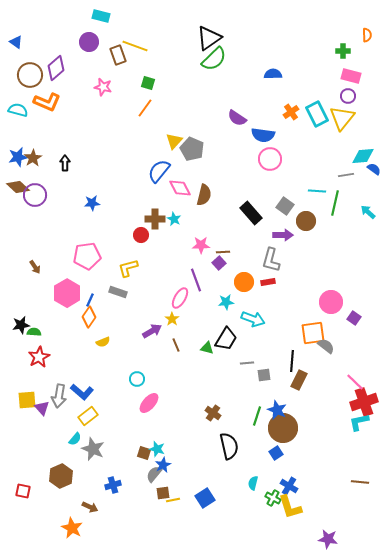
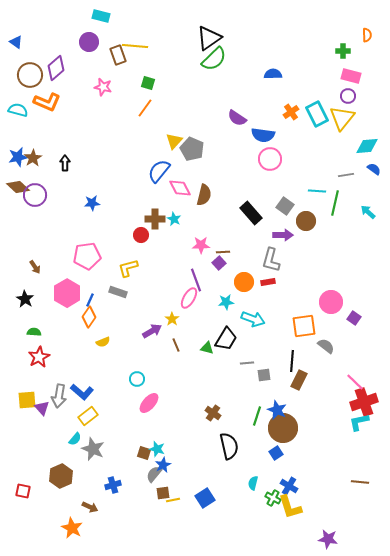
yellow line at (135, 46): rotated 15 degrees counterclockwise
cyan diamond at (363, 156): moved 4 px right, 10 px up
pink ellipse at (180, 298): moved 9 px right
black star at (21, 325): moved 4 px right, 26 px up; rotated 30 degrees counterclockwise
orange square at (313, 333): moved 9 px left, 7 px up
